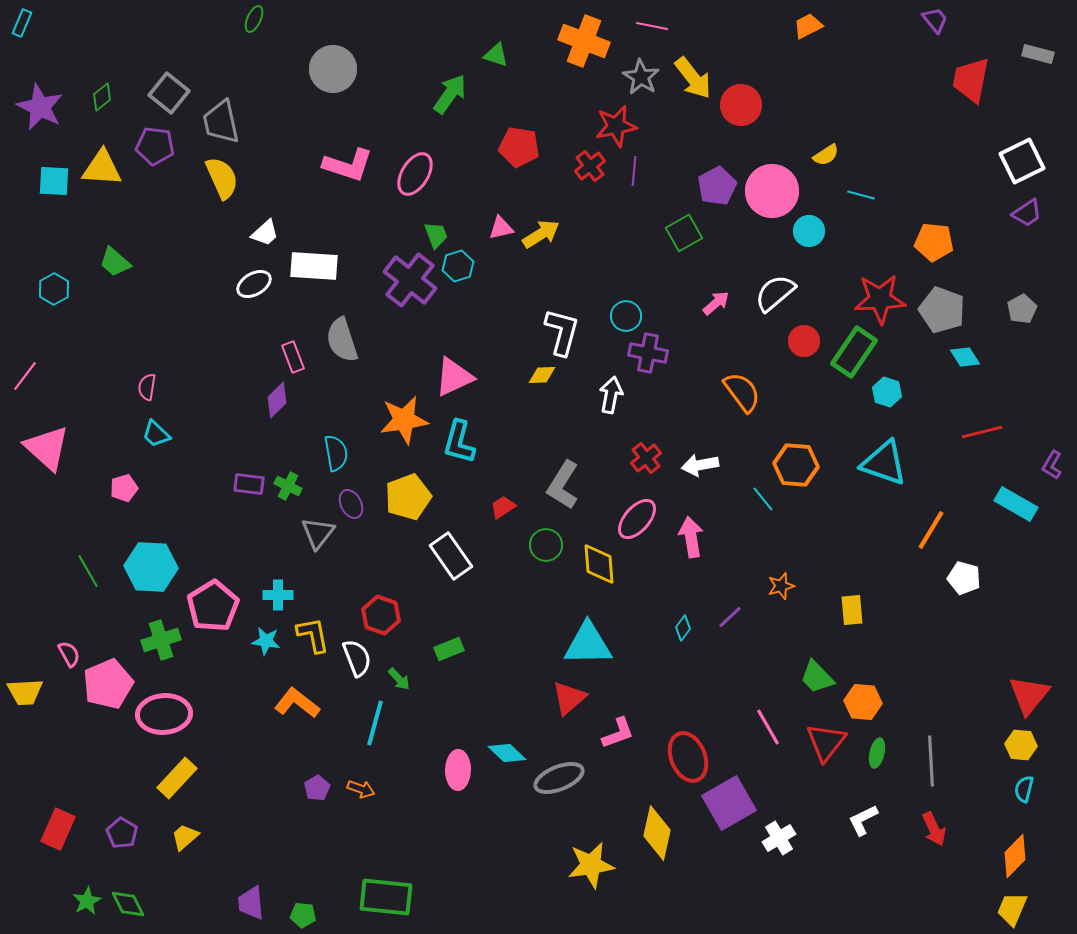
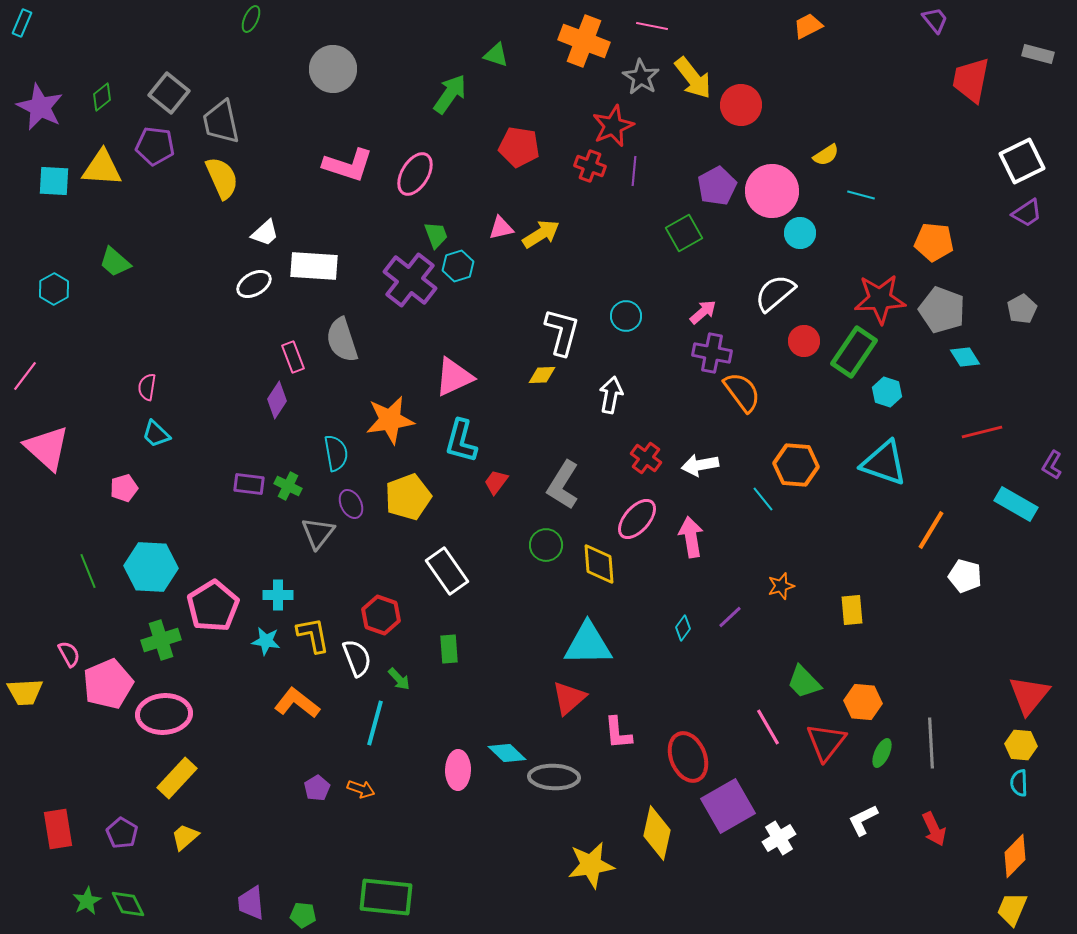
green ellipse at (254, 19): moved 3 px left
red star at (616, 126): moved 3 px left; rotated 12 degrees counterclockwise
red cross at (590, 166): rotated 32 degrees counterclockwise
cyan circle at (809, 231): moved 9 px left, 2 px down
pink arrow at (716, 303): moved 13 px left, 9 px down
purple cross at (648, 353): moved 64 px right
purple diamond at (277, 400): rotated 12 degrees counterclockwise
orange star at (404, 420): moved 14 px left
cyan L-shape at (459, 442): moved 2 px right, 1 px up
red cross at (646, 458): rotated 16 degrees counterclockwise
red trapezoid at (503, 507): moved 7 px left, 25 px up; rotated 20 degrees counterclockwise
white rectangle at (451, 556): moved 4 px left, 15 px down
green line at (88, 571): rotated 8 degrees clockwise
white pentagon at (964, 578): moved 1 px right, 2 px up
green rectangle at (449, 649): rotated 72 degrees counterclockwise
green trapezoid at (817, 677): moved 13 px left, 5 px down
pink L-shape at (618, 733): rotated 105 degrees clockwise
green ellipse at (877, 753): moved 5 px right; rotated 12 degrees clockwise
gray line at (931, 761): moved 18 px up
gray ellipse at (559, 778): moved 5 px left, 1 px up; rotated 24 degrees clockwise
cyan semicircle at (1024, 789): moved 5 px left, 6 px up; rotated 16 degrees counterclockwise
purple square at (729, 803): moved 1 px left, 3 px down
red rectangle at (58, 829): rotated 33 degrees counterclockwise
